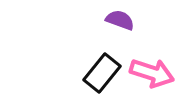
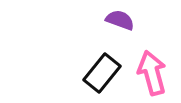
pink arrow: rotated 123 degrees counterclockwise
